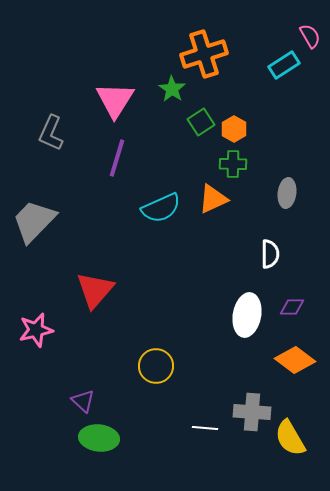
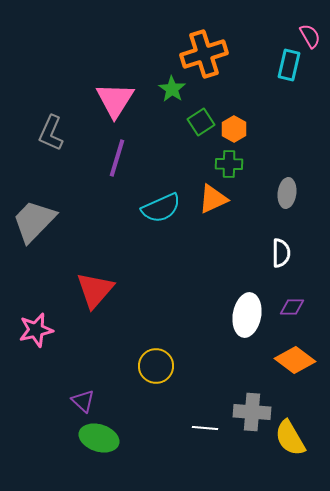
cyan rectangle: moved 5 px right; rotated 44 degrees counterclockwise
green cross: moved 4 px left
white semicircle: moved 11 px right, 1 px up
green ellipse: rotated 12 degrees clockwise
